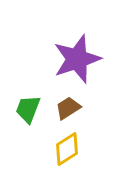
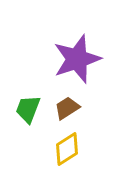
brown trapezoid: moved 1 px left
